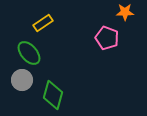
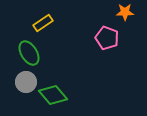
green ellipse: rotated 10 degrees clockwise
gray circle: moved 4 px right, 2 px down
green diamond: rotated 56 degrees counterclockwise
